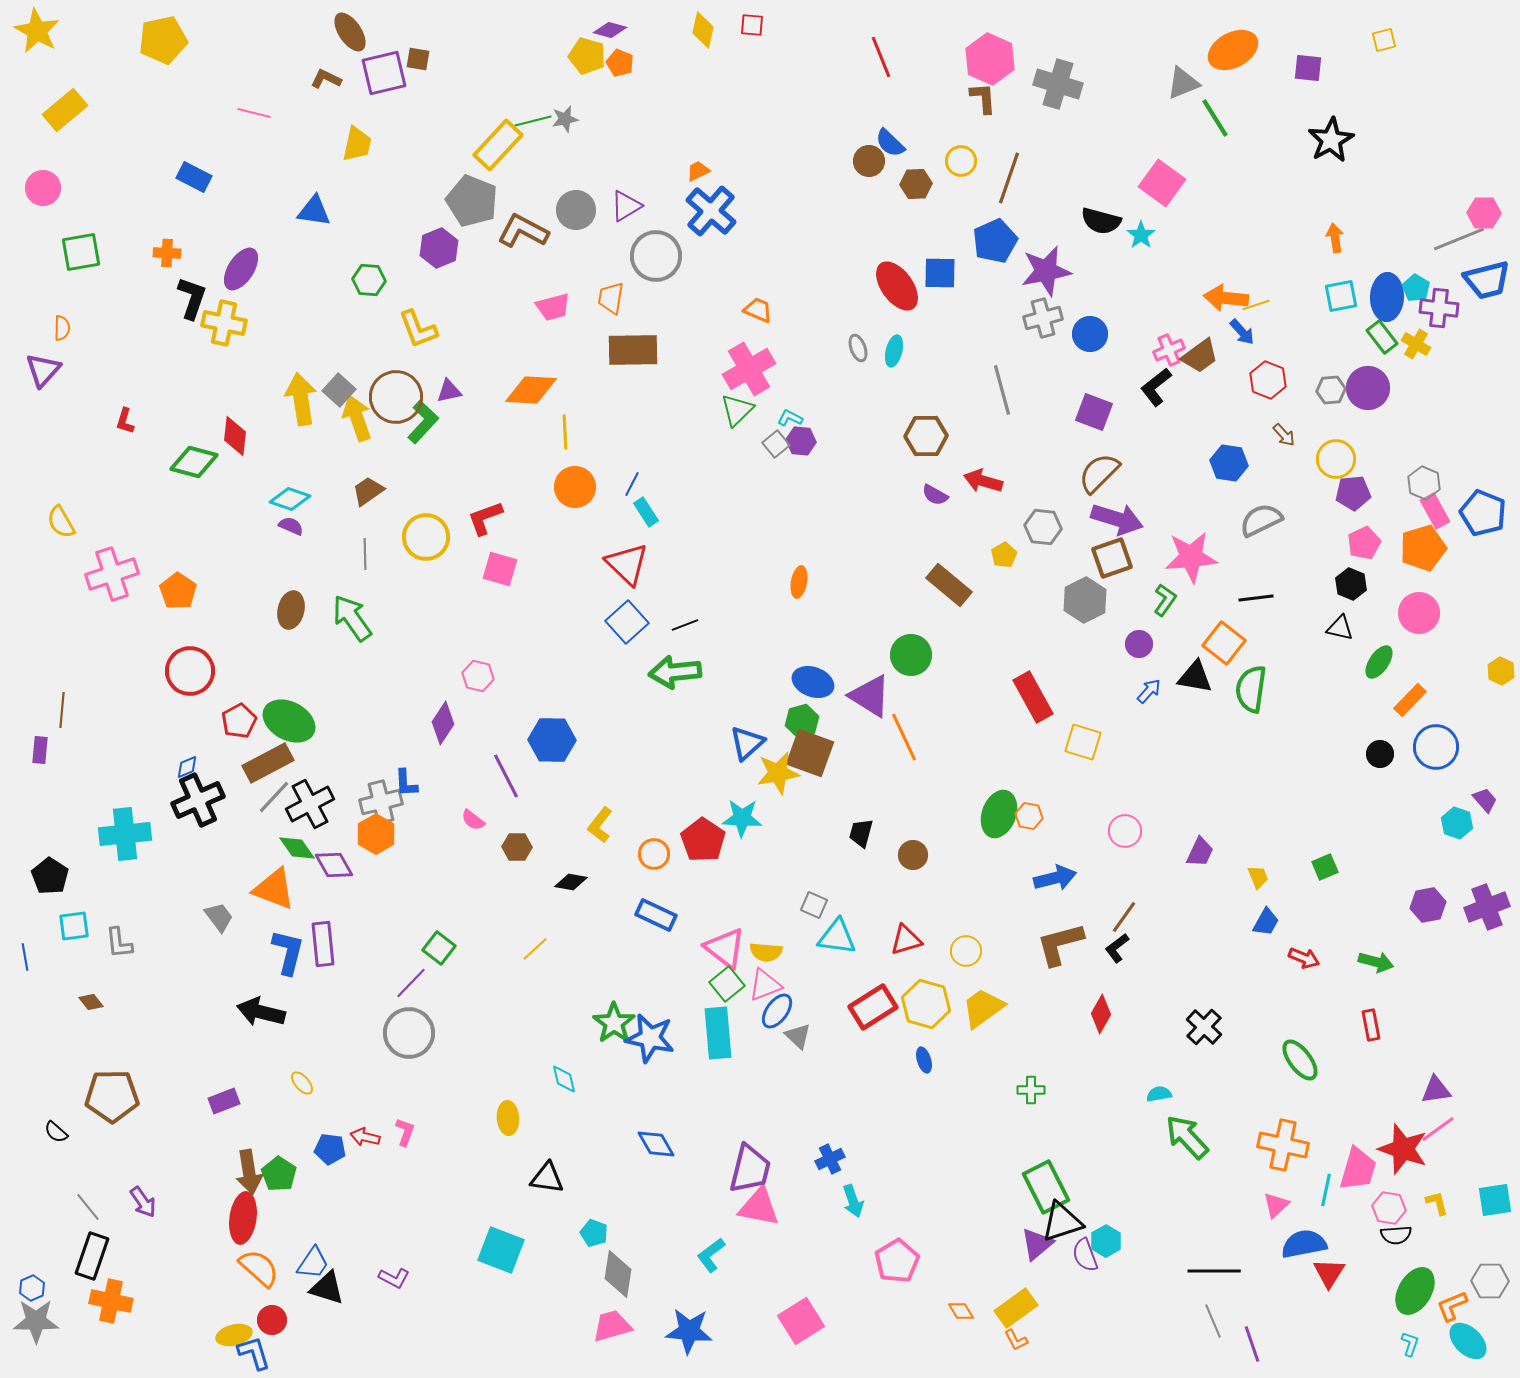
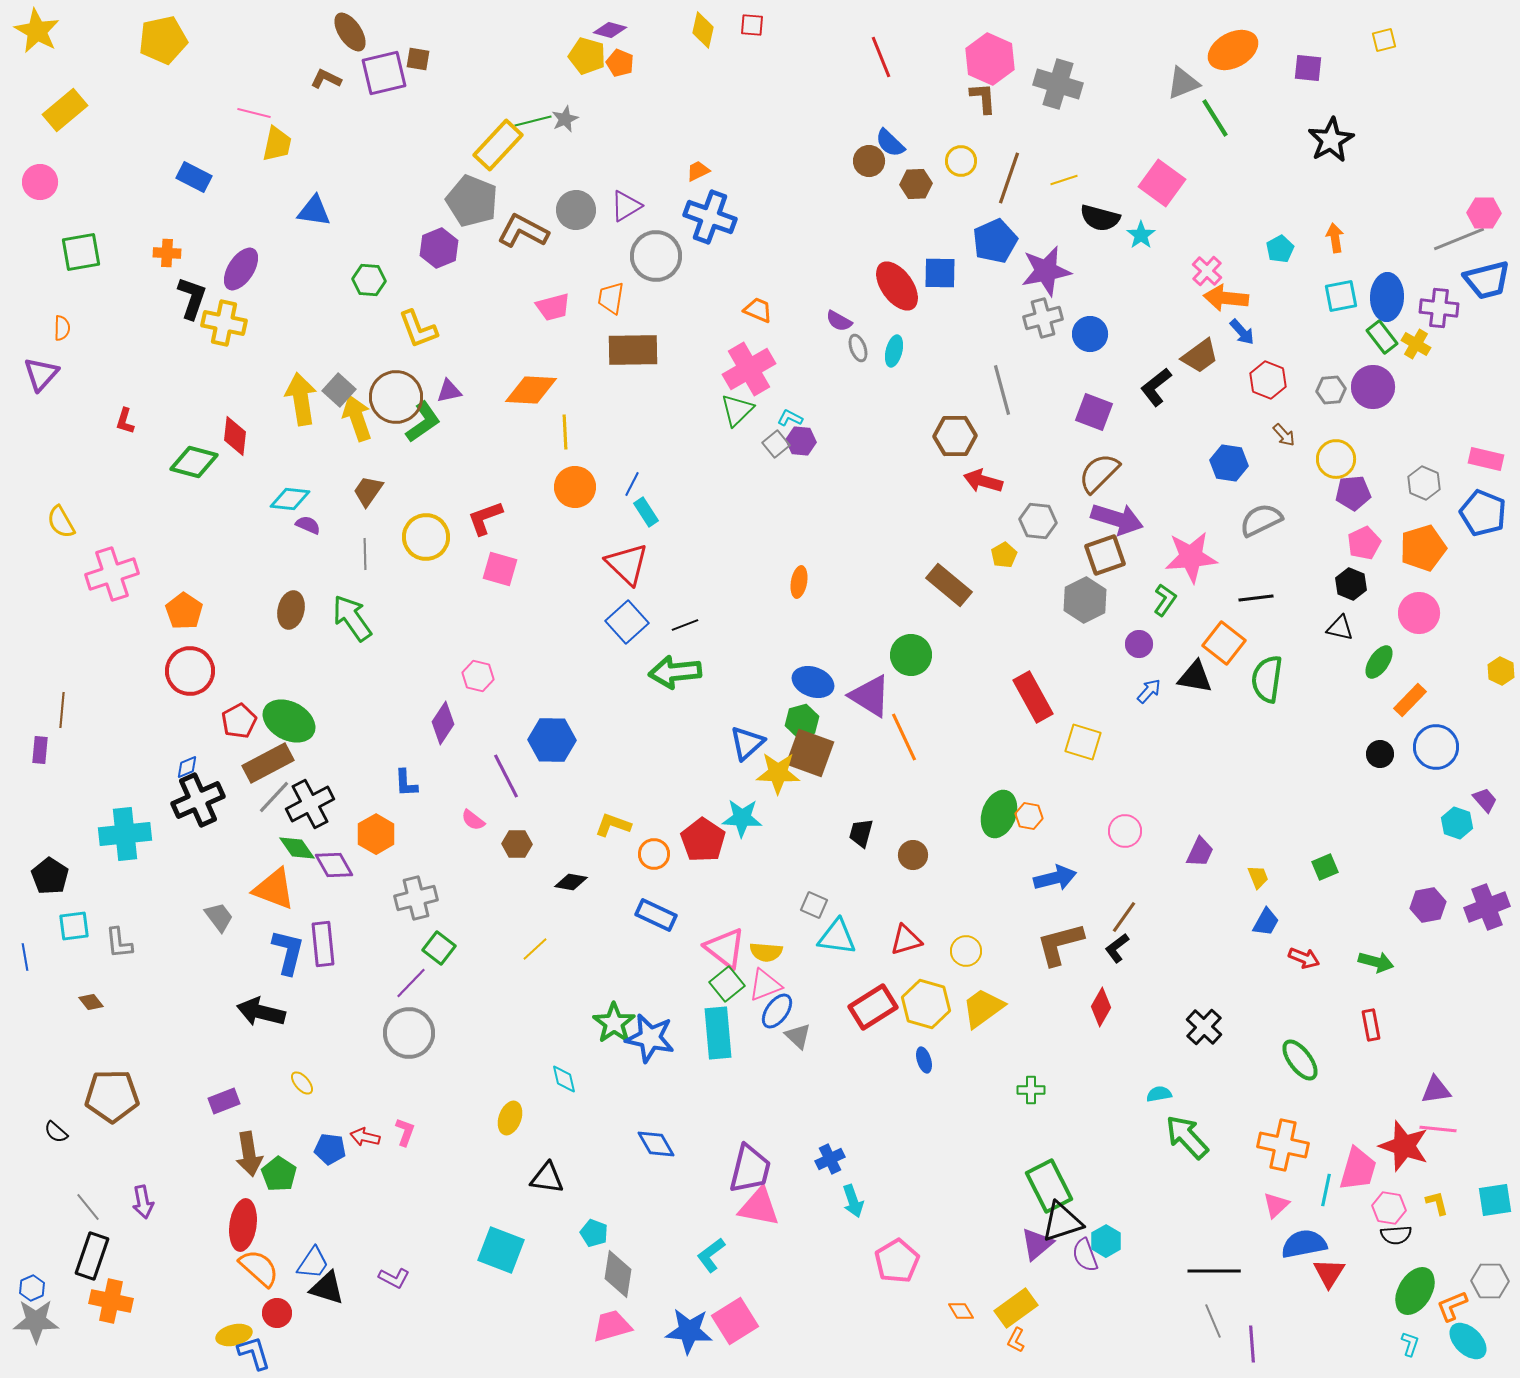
gray star at (565, 119): rotated 12 degrees counterclockwise
yellow trapezoid at (357, 144): moved 80 px left
pink circle at (43, 188): moved 3 px left, 6 px up
blue cross at (711, 211): moved 1 px left, 6 px down; rotated 21 degrees counterclockwise
black semicircle at (1101, 221): moved 1 px left, 3 px up
cyan pentagon at (1416, 288): moved 136 px left, 39 px up; rotated 12 degrees clockwise
yellow line at (1256, 305): moved 192 px left, 125 px up
pink cross at (1169, 350): moved 38 px right, 79 px up; rotated 24 degrees counterclockwise
purple triangle at (43, 370): moved 2 px left, 4 px down
purple circle at (1368, 388): moved 5 px right, 1 px up
green L-shape at (423, 422): rotated 12 degrees clockwise
brown hexagon at (926, 436): moved 29 px right
brown trapezoid at (368, 491): rotated 20 degrees counterclockwise
purple semicircle at (935, 495): moved 96 px left, 174 px up
cyan diamond at (290, 499): rotated 12 degrees counterclockwise
pink rectangle at (1435, 511): moved 51 px right, 52 px up; rotated 48 degrees counterclockwise
purple semicircle at (291, 526): moved 17 px right, 1 px up
gray hexagon at (1043, 527): moved 5 px left, 6 px up
brown square at (1112, 558): moved 7 px left, 3 px up
orange pentagon at (178, 591): moved 6 px right, 20 px down
green semicircle at (1251, 689): moved 16 px right, 10 px up
yellow star at (778, 773): rotated 12 degrees clockwise
gray cross at (381, 802): moved 35 px right, 96 px down
yellow L-shape at (600, 825): moved 13 px right; rotated 72 degrees clockwise
brown hexagon at (517, 847): moved 3 px up
red diamond at (1101, 1014): moved 7 px up
yellow ellipse at (508, 1118): moved 2 px right; rotated 24 degrees clockwise
pink line at (1438, 1129): rotated 42 degrees clockwise
red star at (1403, 1149): moved 1 px right, 3 px up
brown arrow at (249, 1172): moved 18 px up
green rectangle at (1046, 1187): moved 3 px right, 1 px up
purple arrow at (143, 1202): rotated 24 degrees clockwise
red ellipse at (243, 1218): moved 7 px down
red circle at (272, 1320): moved 5 px right, 7 px up
pink square at (801, 1321): moved 66 px left
orange L-shape at (1016, 1340): rotated 55 degrees clockwise
purple line at (1252, 1344): rotated 15 degrees clockwise
